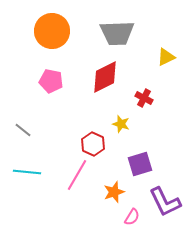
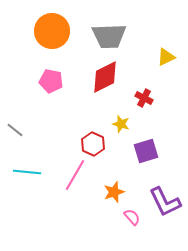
gray trapezoid: moved 8 px left, 3 px down
gray line: moved 8 px left
purple square: moved 6 px right, 13 px up
pink line: moved 2 px left
pink semicircle: rotated 72 degrees counterclockwise
